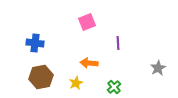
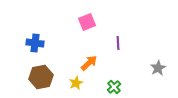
orange arrow: rotated 132 degrees clockwise
